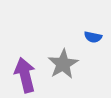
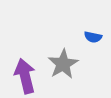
purple arrow: moved 1 px down
